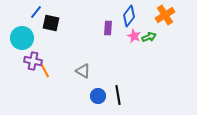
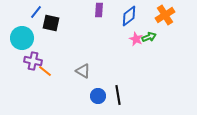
blue diamond: rotated 15 degrees clockwise
purple rectangle: moved 9 px left, 18 px up
pink star: moved 2 px right, 3 px down
orange line: rotated 24 degrees counterclockwise
